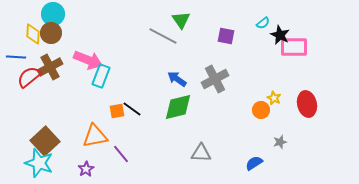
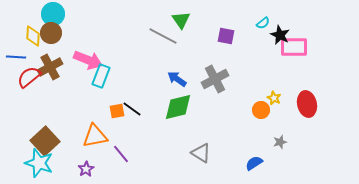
yellow diamond: moved 2 px down
gray triangle: rotated 30 degrees clockwise
